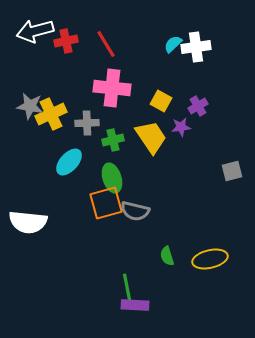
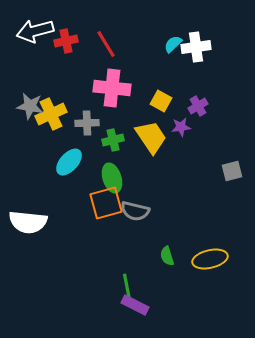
purple rectangle: rotated 24 degrees clockwise
